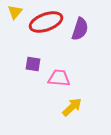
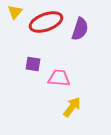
yellow arrow: rotated 10 degrees counterclockwise
